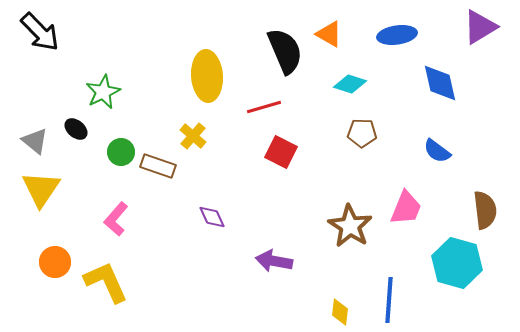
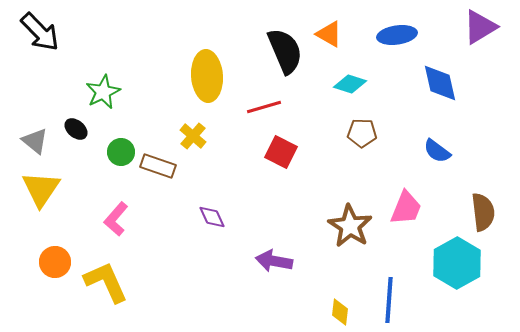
brown semicircle: moved 2 px left, 2 px down
cyan hexagon: rotated 15 degrees clockwise
